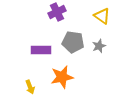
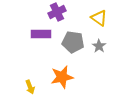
yellow triangle: moved 3 px left, 2 px down
gray star: rotated 16 degrees counterclockwise
purple rectangle: moved 16 px up
